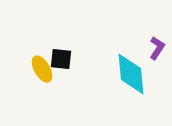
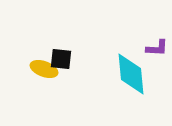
purple L-shape: rotated 60 degrees clockwise
yellow ellipse: moved 2 px right; rotated 40 degrees counterclockwise
